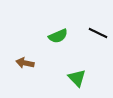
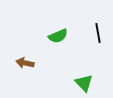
black line: rotated 54 degrees clockwise
green triangle: moved 7 px right, 5 px down
